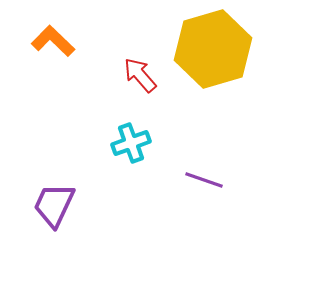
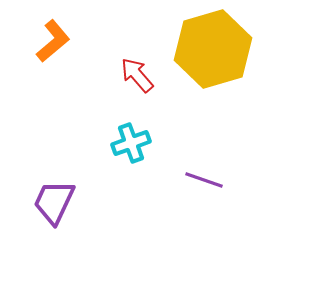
orange L-shape: rotated 96 degrees clockwise
red arrow: moved 3 px left
purple trapezoid: moved 3 px up
